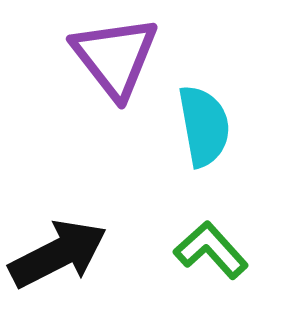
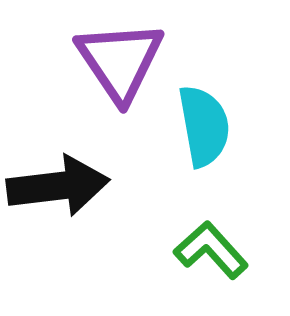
purple triangle: moved 5 px right, 4 px down; rotated 4 degrees clockwise
black arrow: moved 68 px up; rotated 20 degrees clockwise
